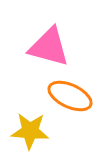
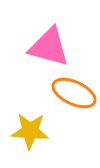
orange ellipse: moved 4 px right, 3 px up
